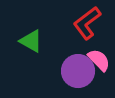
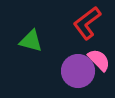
green triangle: rotated 15 degrees counterclockwise
